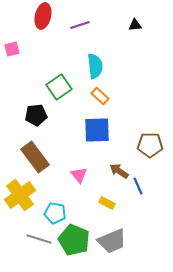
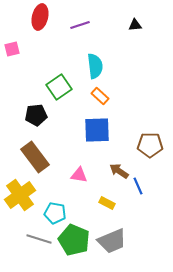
red ellipse: moved 3 px left, 1 px down
pink triangle: rotated 42 degrees counterclockwise
